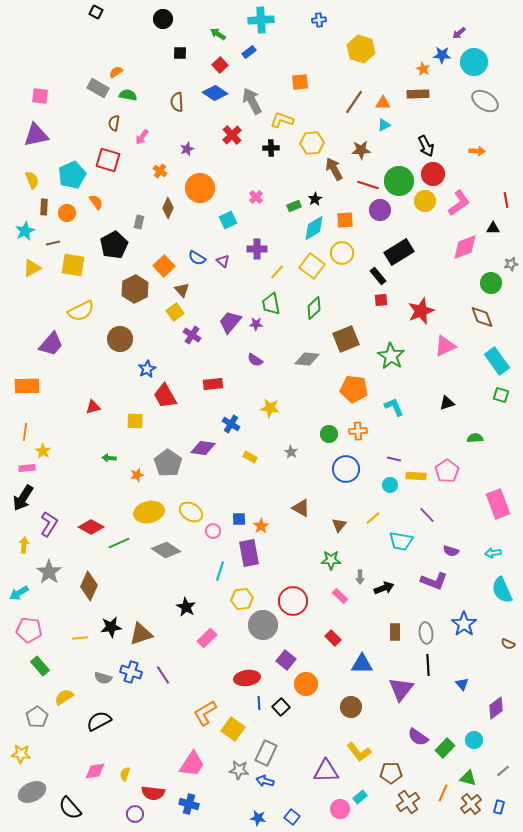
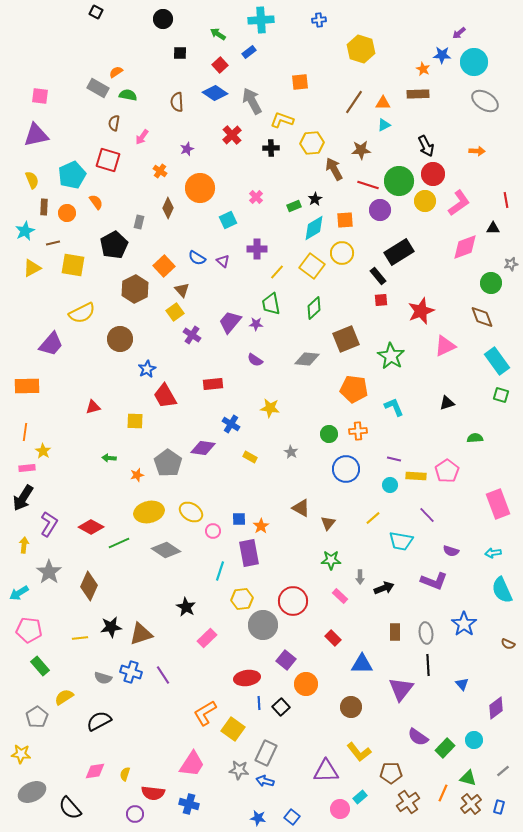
yellow semicircle at (81, 311): moved 1 px right, 2 px down
brown triangle at (339, 525): moved 11 px left, 2 px up
